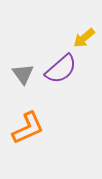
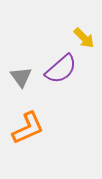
yellow arrow: rotated 95 degrees counterclockwise
gray triangle: moved 2 px left, 3 px down
